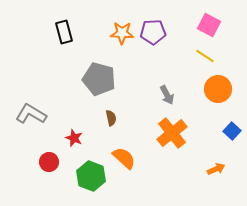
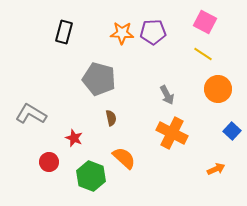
pink square: moved 4 px left, 3 px up
black rectangle: rotated 30 degrees clockwise
yellow line: moved 2 px left, 2 px up
orange cross: rotated 24 degrees counterclockwise
